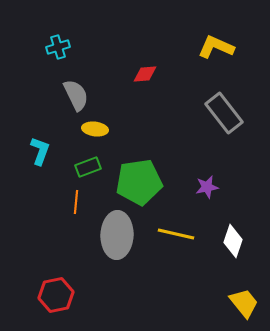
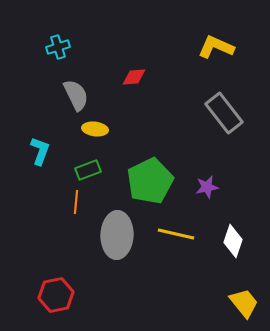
red diamond: moved 11 px left, 3 px down
green rectangle: moved 3 px down
green pentagon: moved 11 px right, 1 px up; rotated 18 degrees counterclockwise
